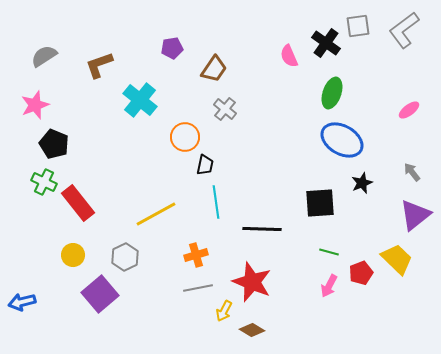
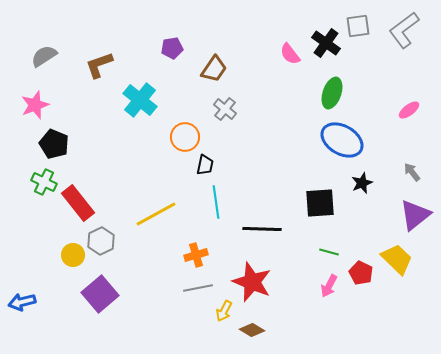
pink semicircle: moved 1 px right, 2 px up; rotated 15 degrees counterclockwise
gray hexagon: moved 24 px left, 16 px up
red pentagon: rotated 25 degrees counterclockwise
